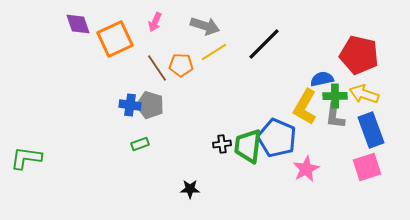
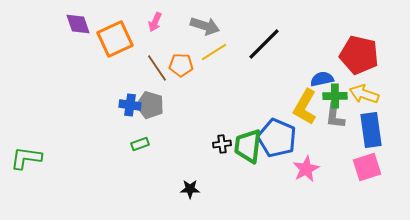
blue rectangle: rotated 12 degrees clockwise
